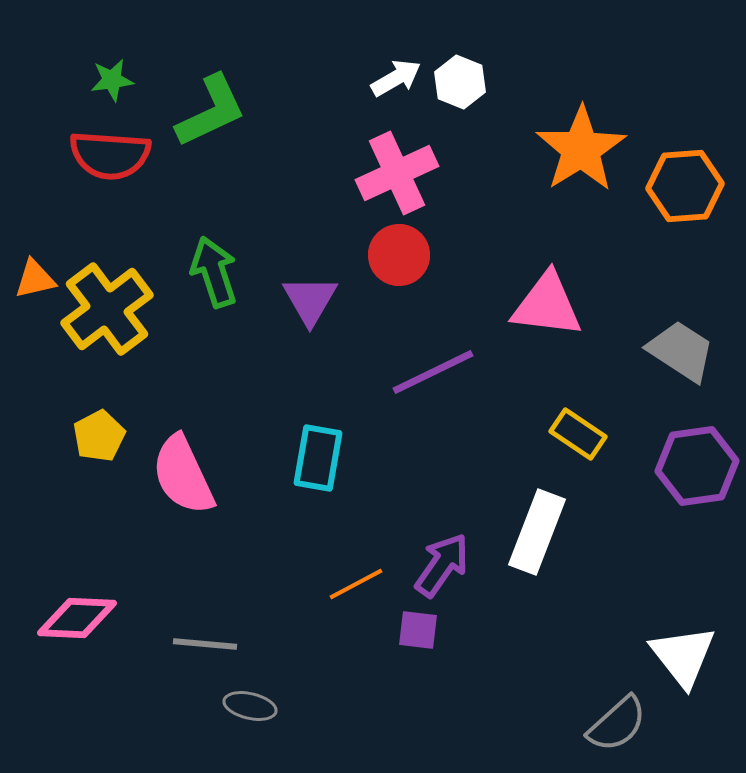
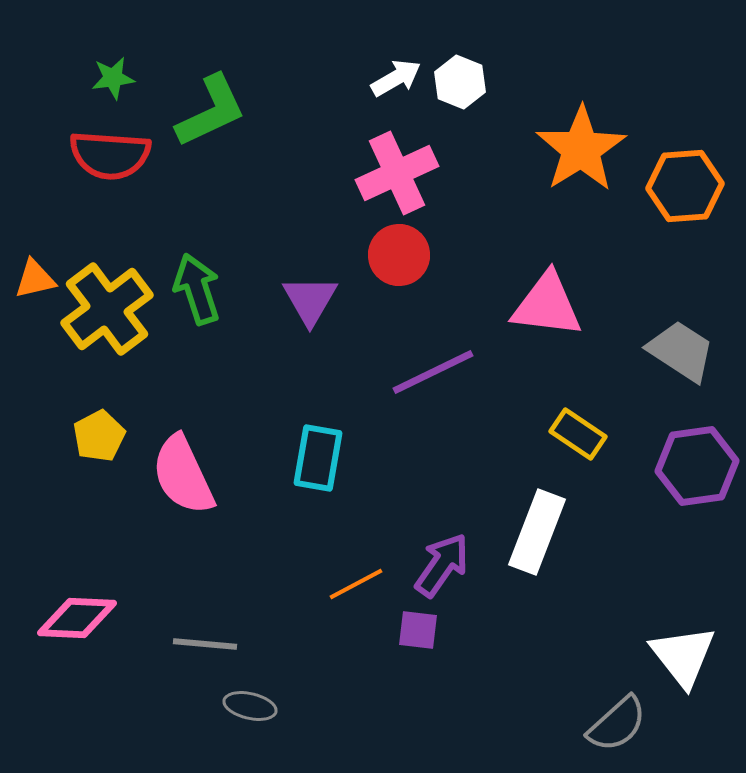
green star: moved 1 px right, 2 px up
green arrow: moved 17 px left, 17 px down
